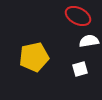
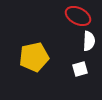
white semicircle: rotated 102 degrees clockwise
